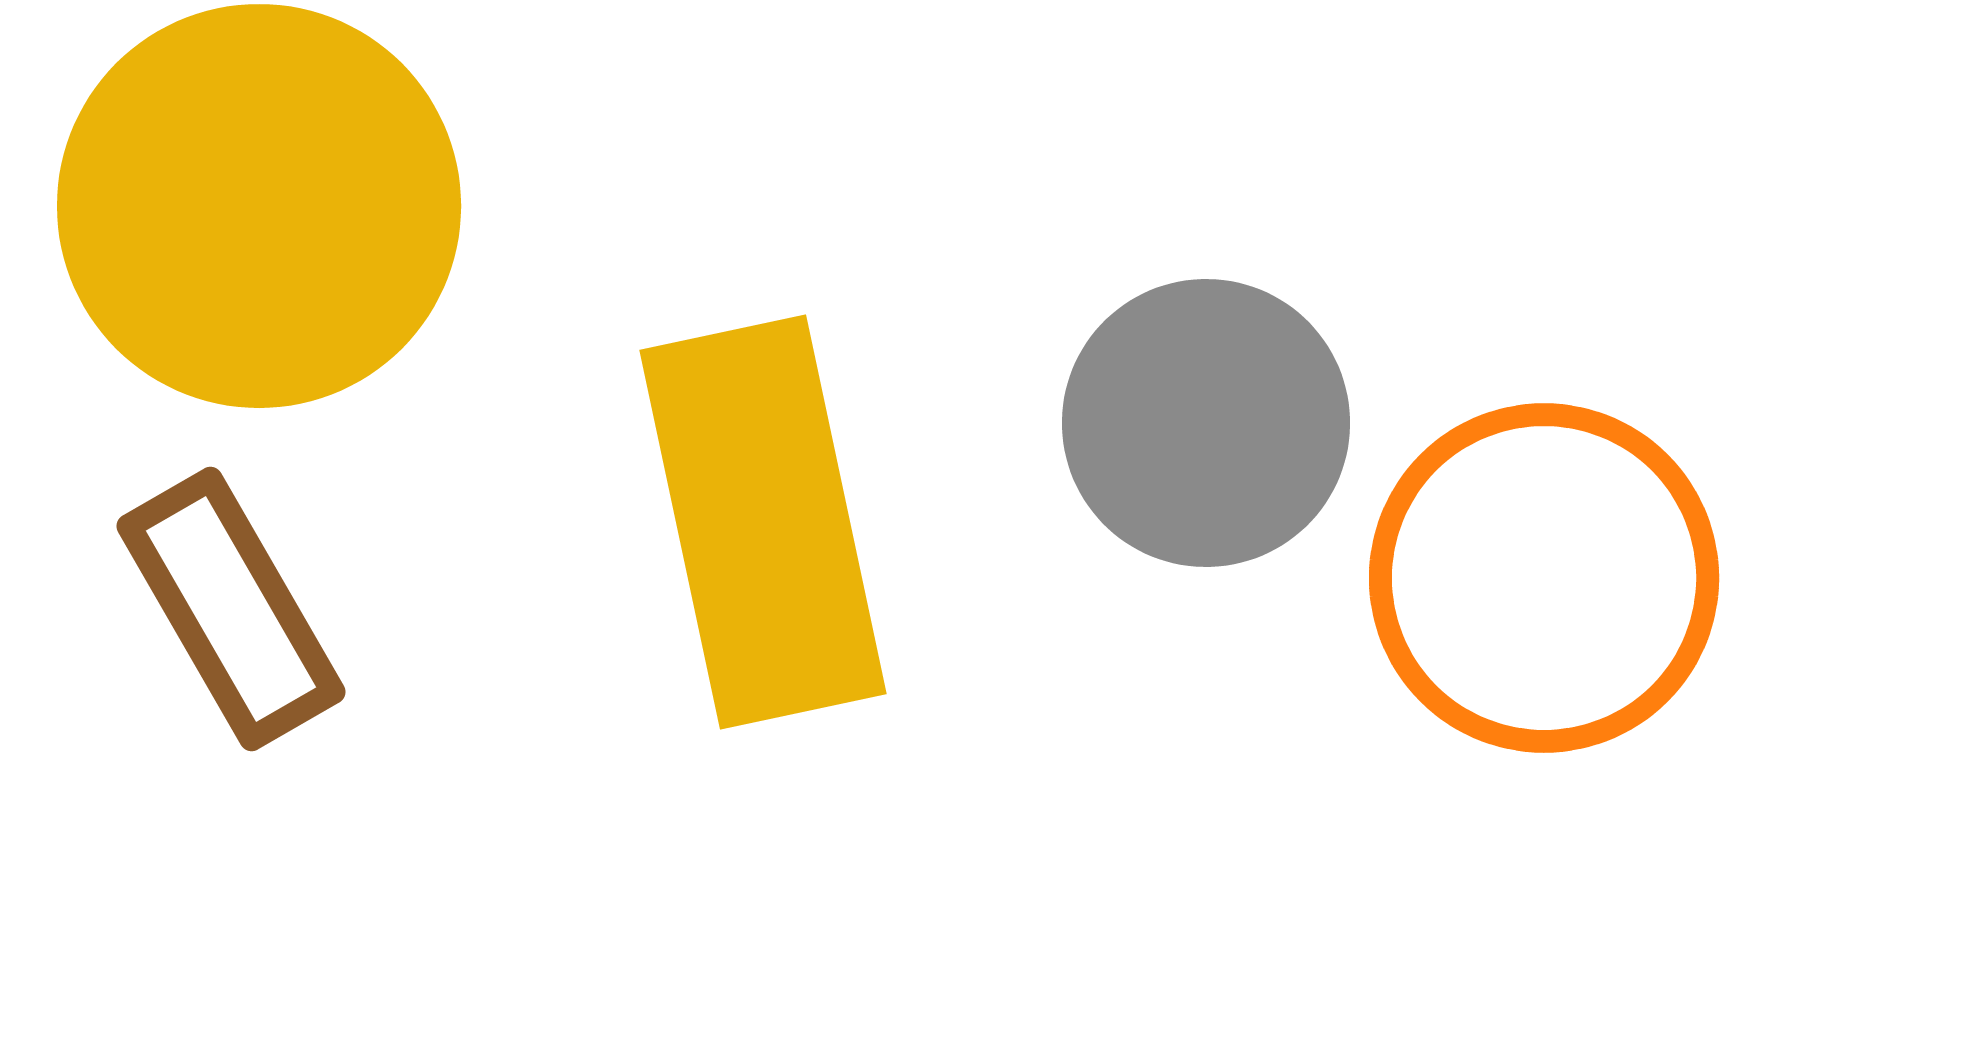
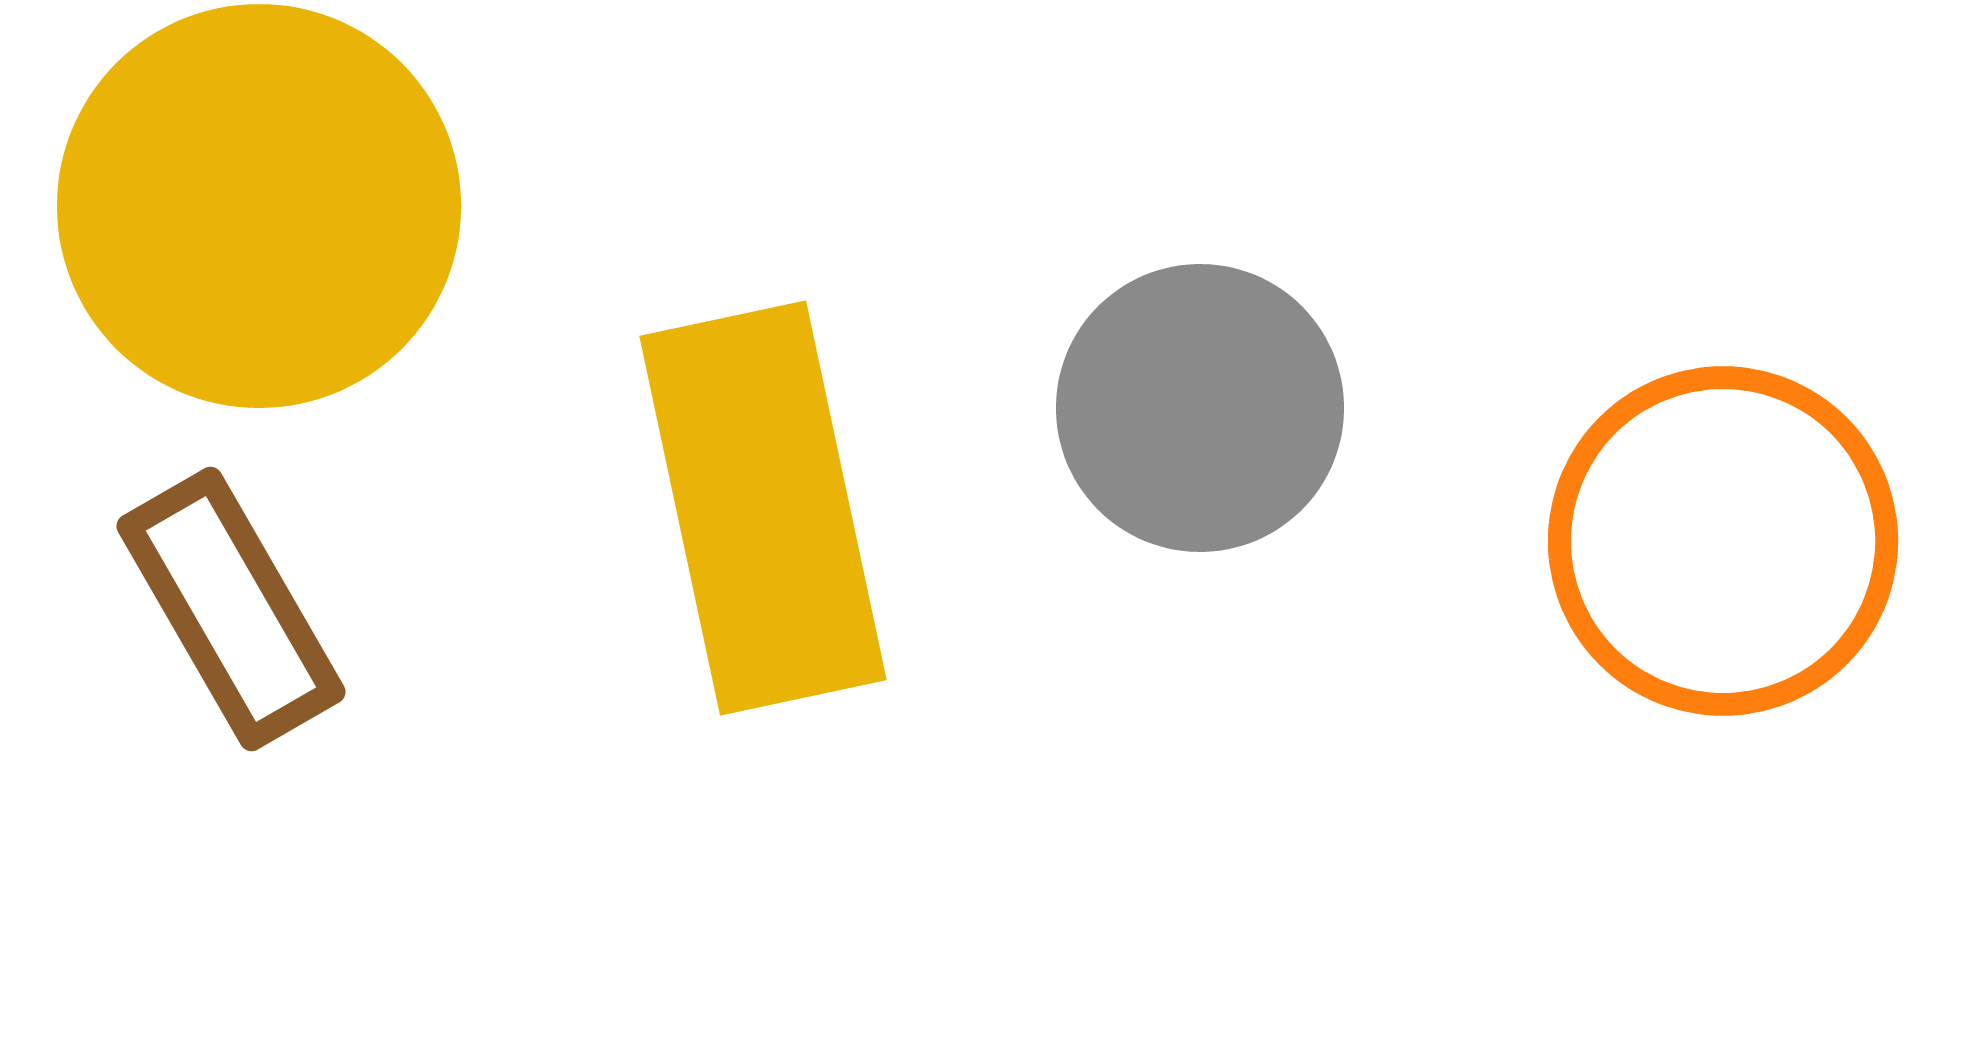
gray circle: moved 6 px left, 15 px up
yellow rectangle: moved 14 px up
orange circle: moved 179 px right, 37 px up
